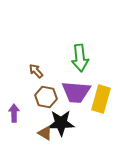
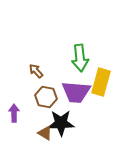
yellow rectangle: moved 17 px up
